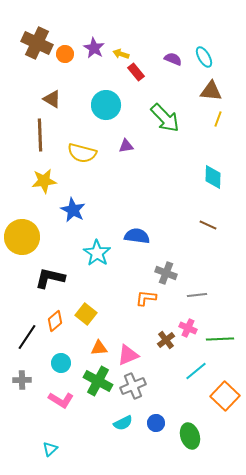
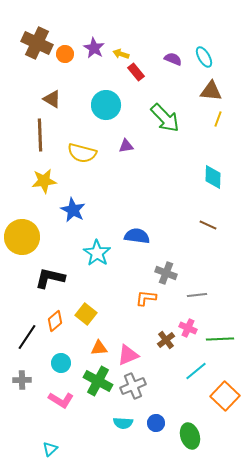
cyan semicircle at (123, 423): rotated 30 degrees clockwise
